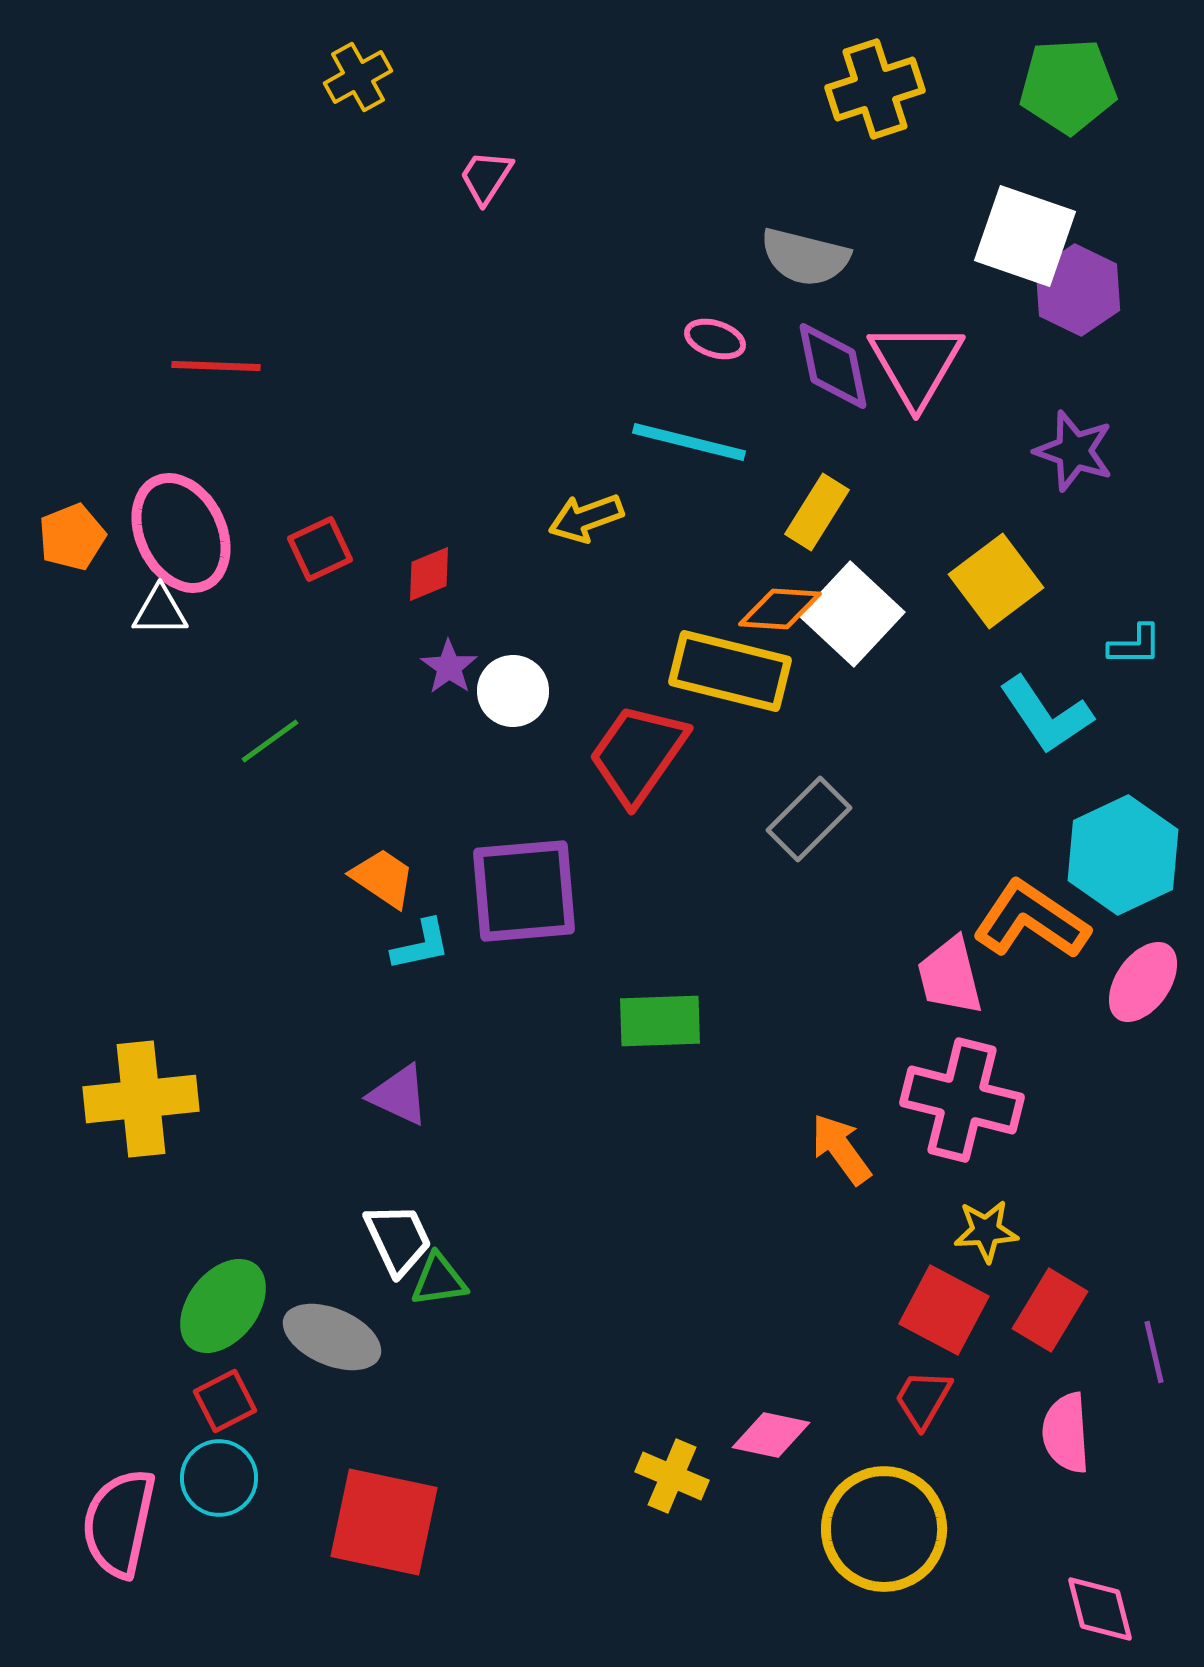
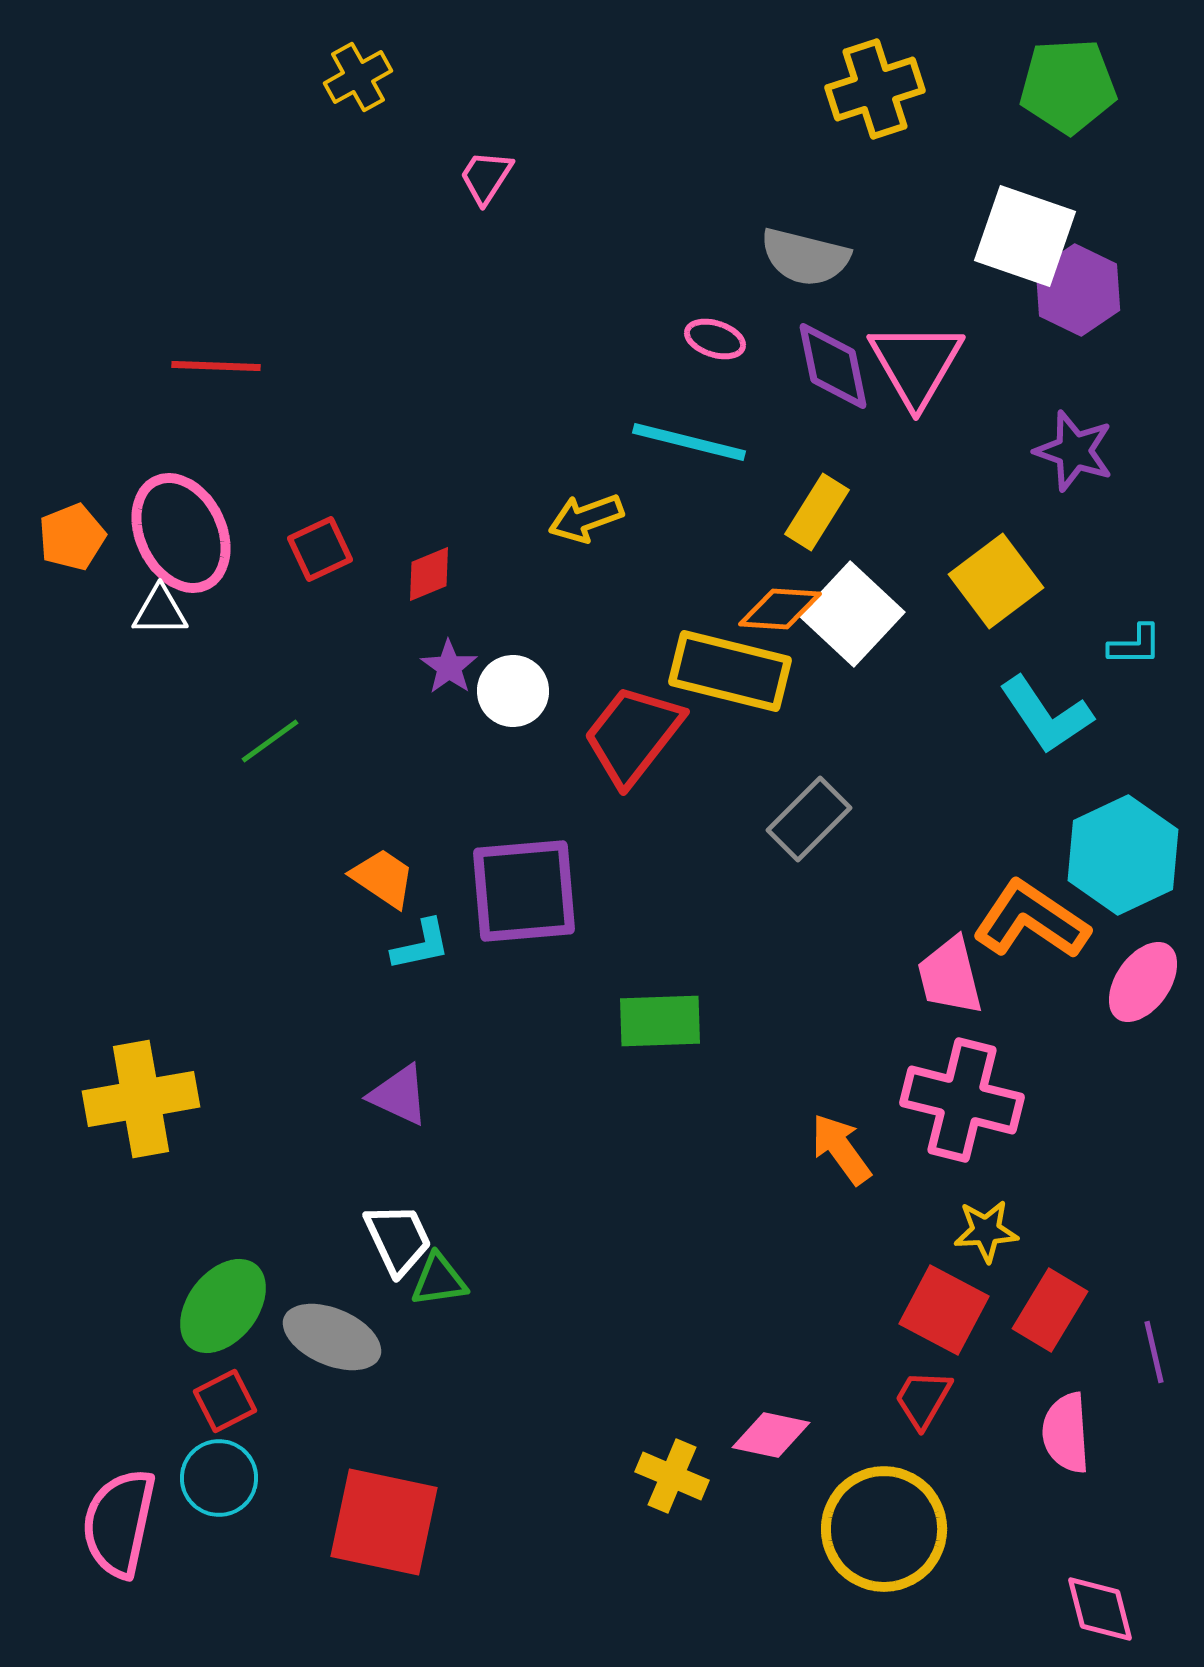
red trapezoid at (638, 754): moved 5 px left, 19 px up; rotated 3 degrees clockwise
yellow cross at (141, 1099): rotated 4 degrees counterclockwise
